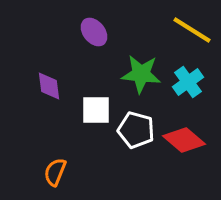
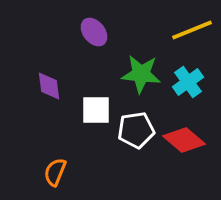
yellow line: rotated 54 degrees counterclockwise
white pentagon: rotated 24 degrees counterclockwise
